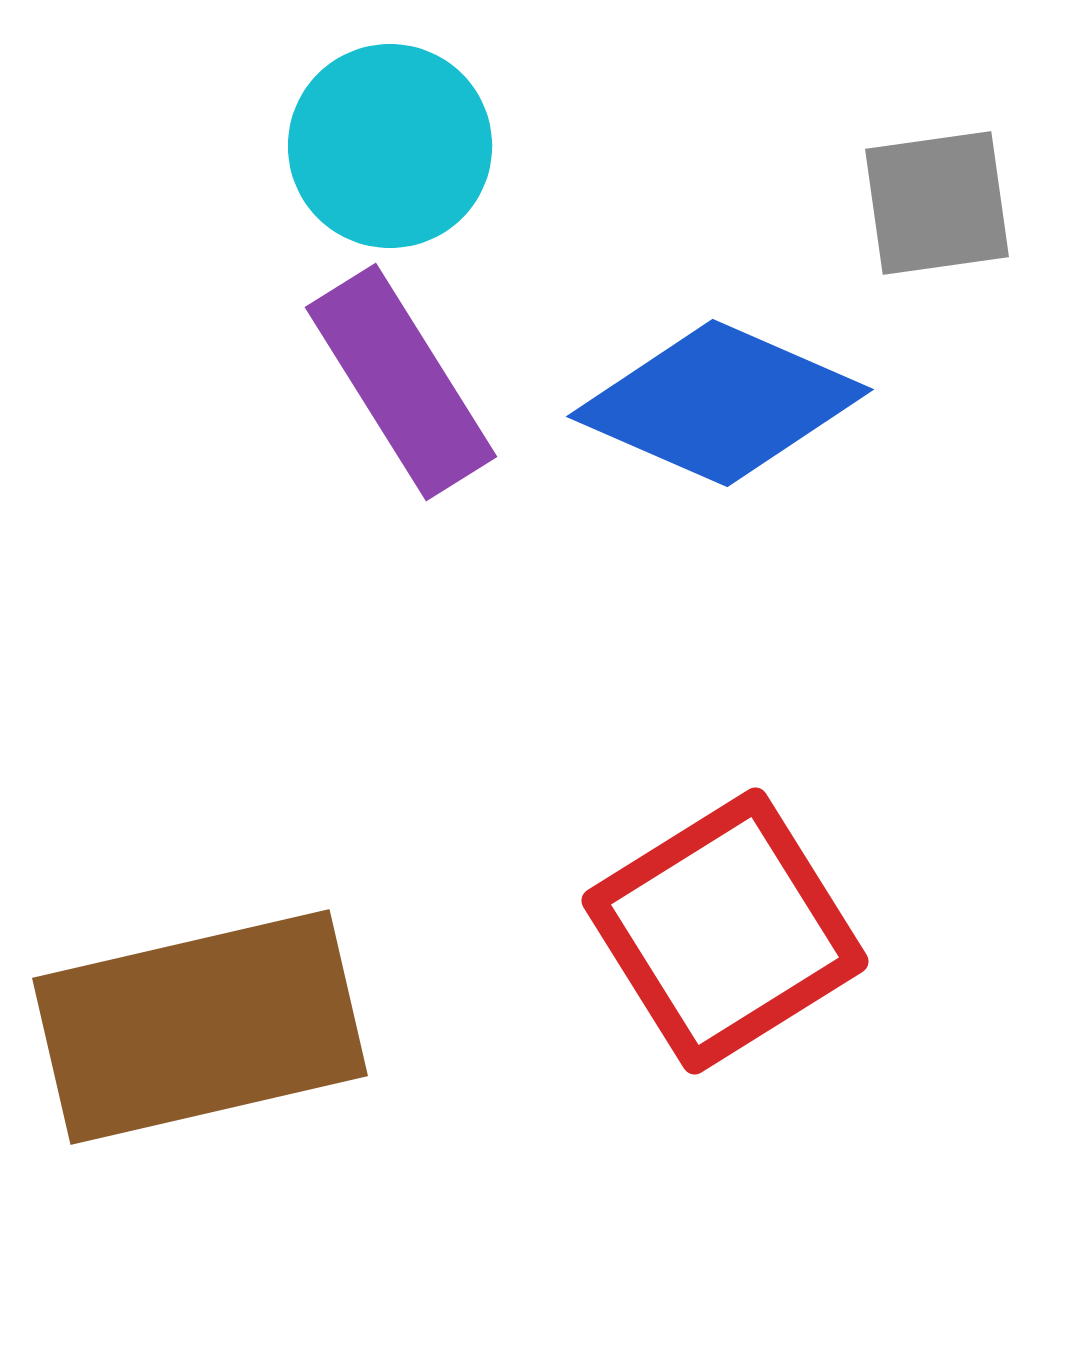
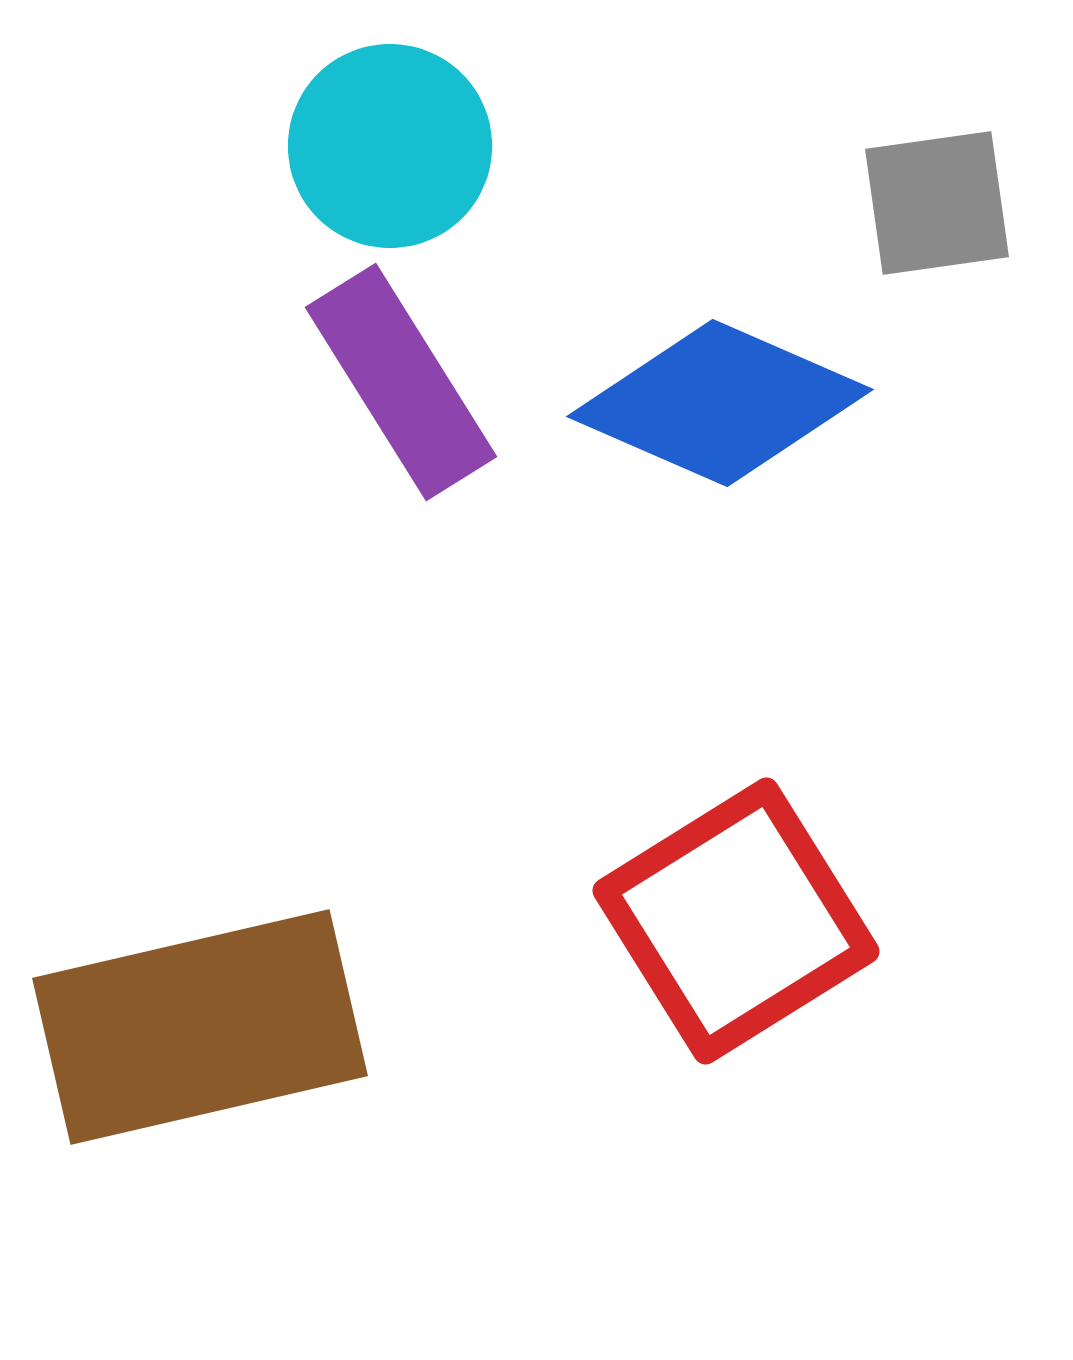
red square: moved 11 px right, 10 px up
